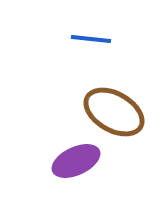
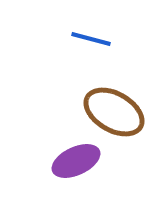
blue line: rotated 9 degrees clockwise
